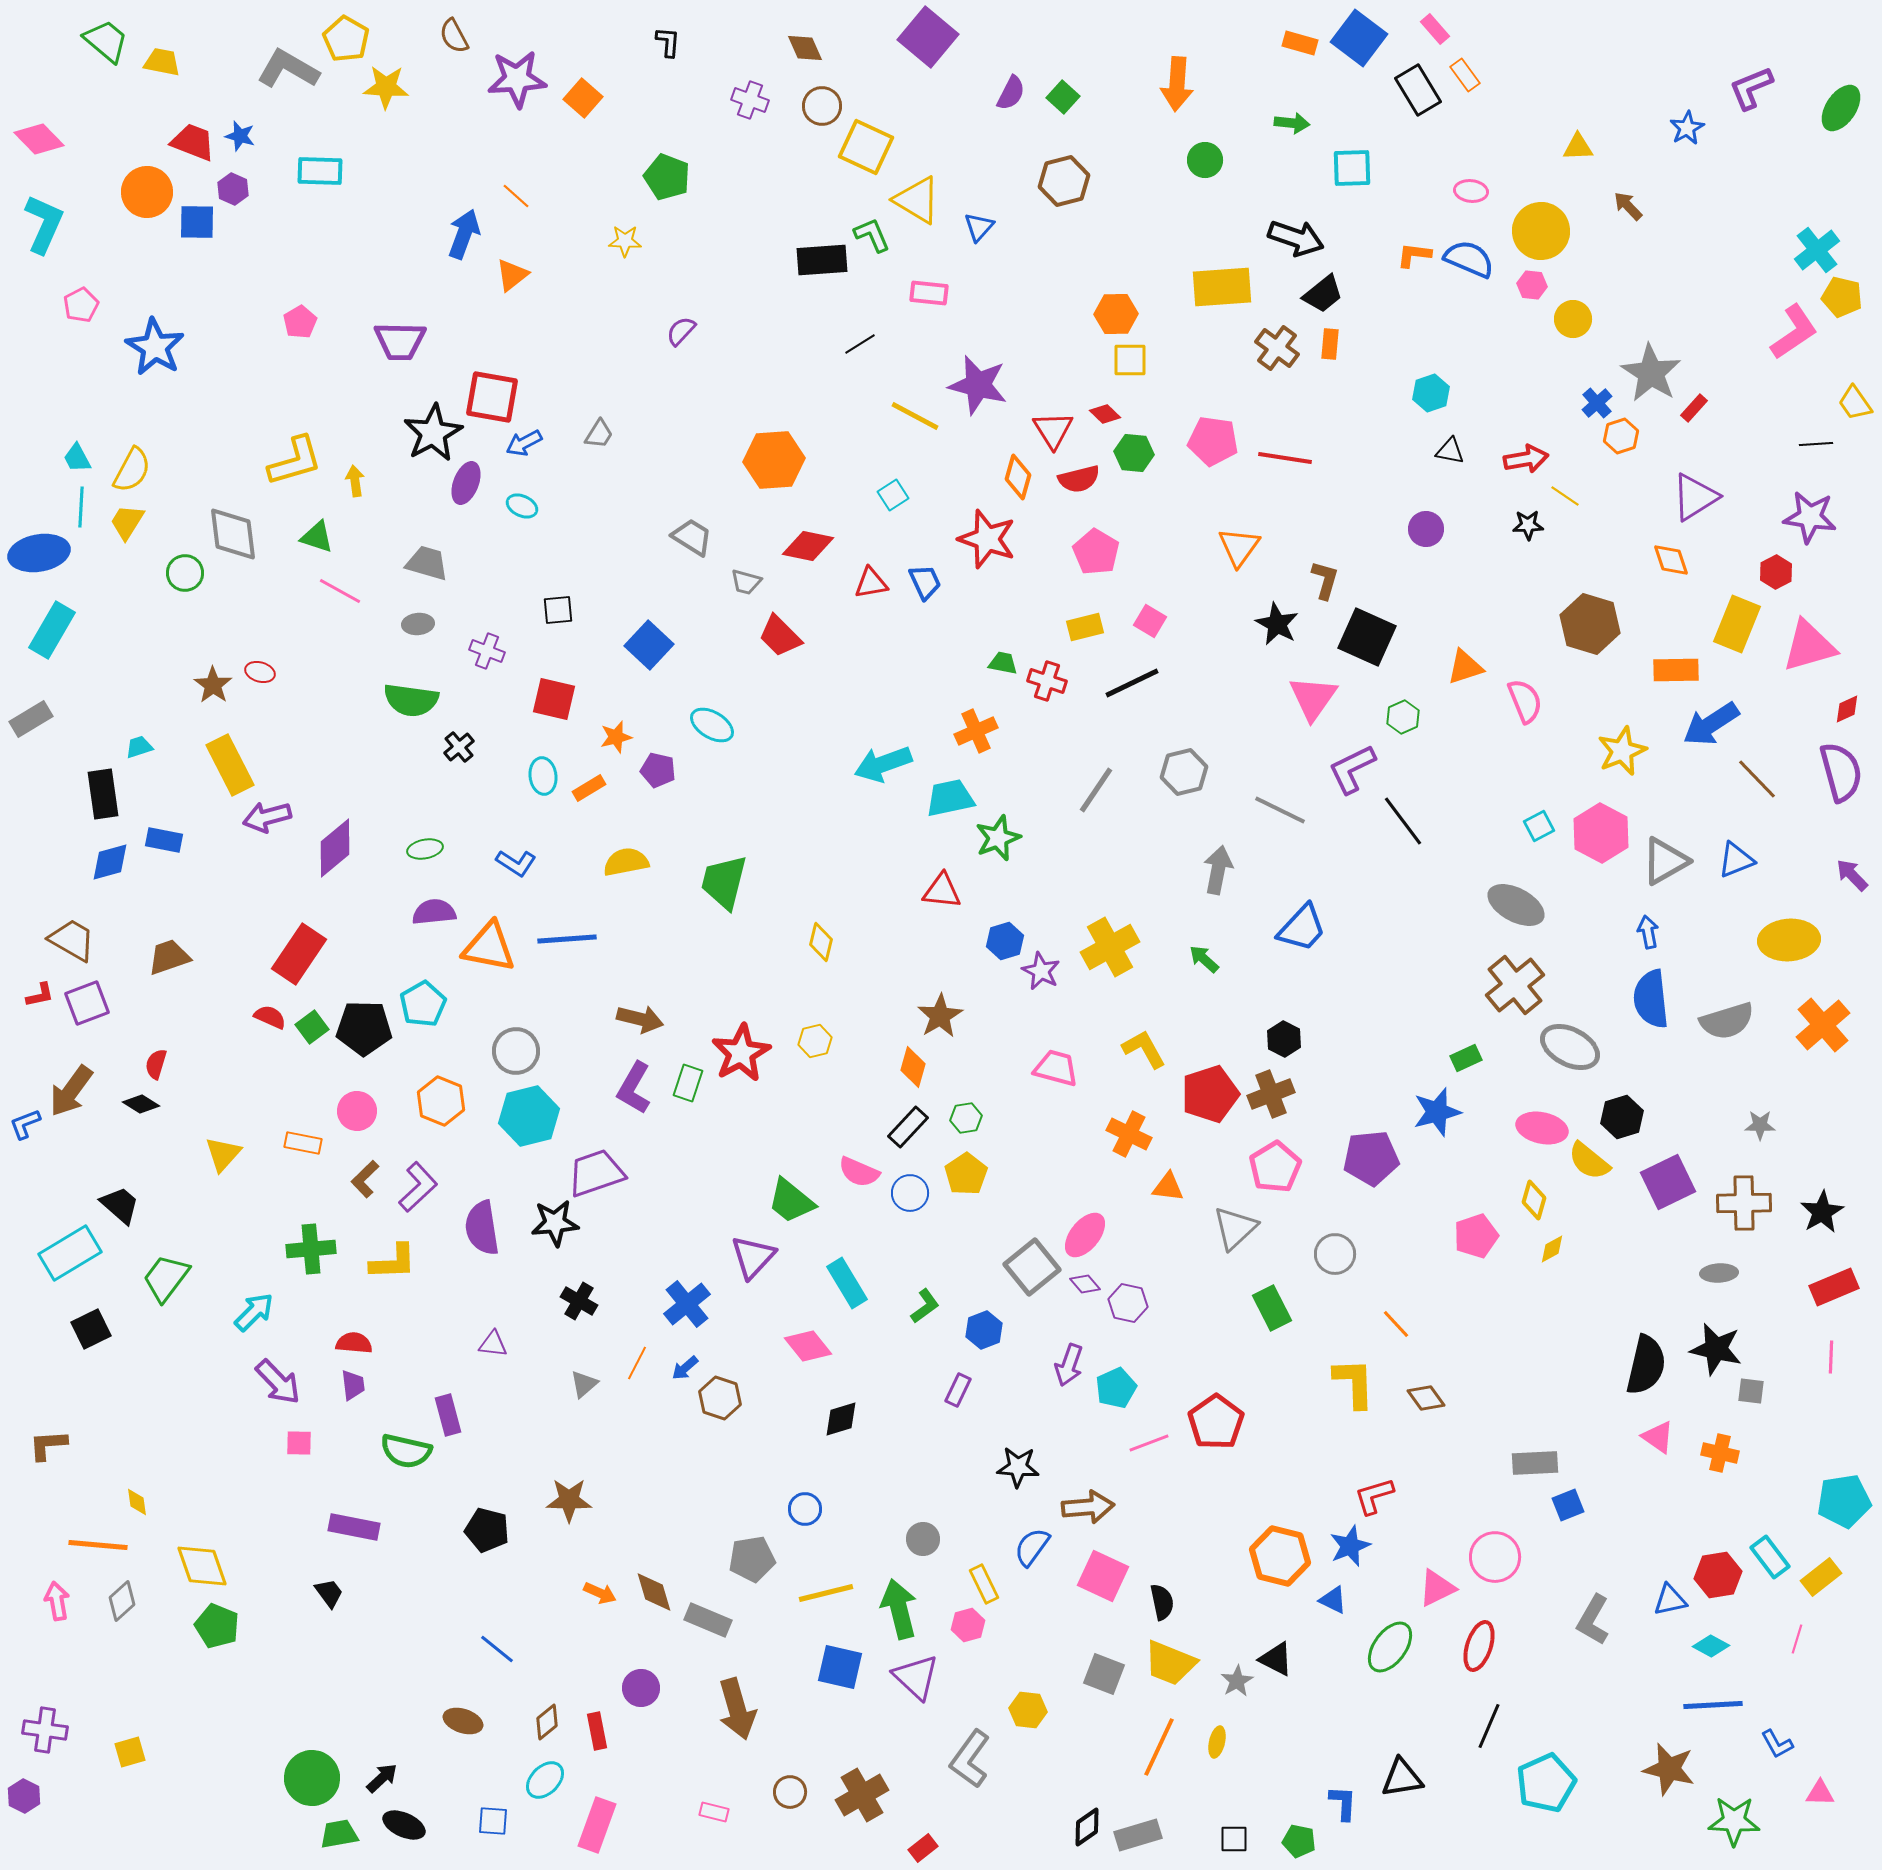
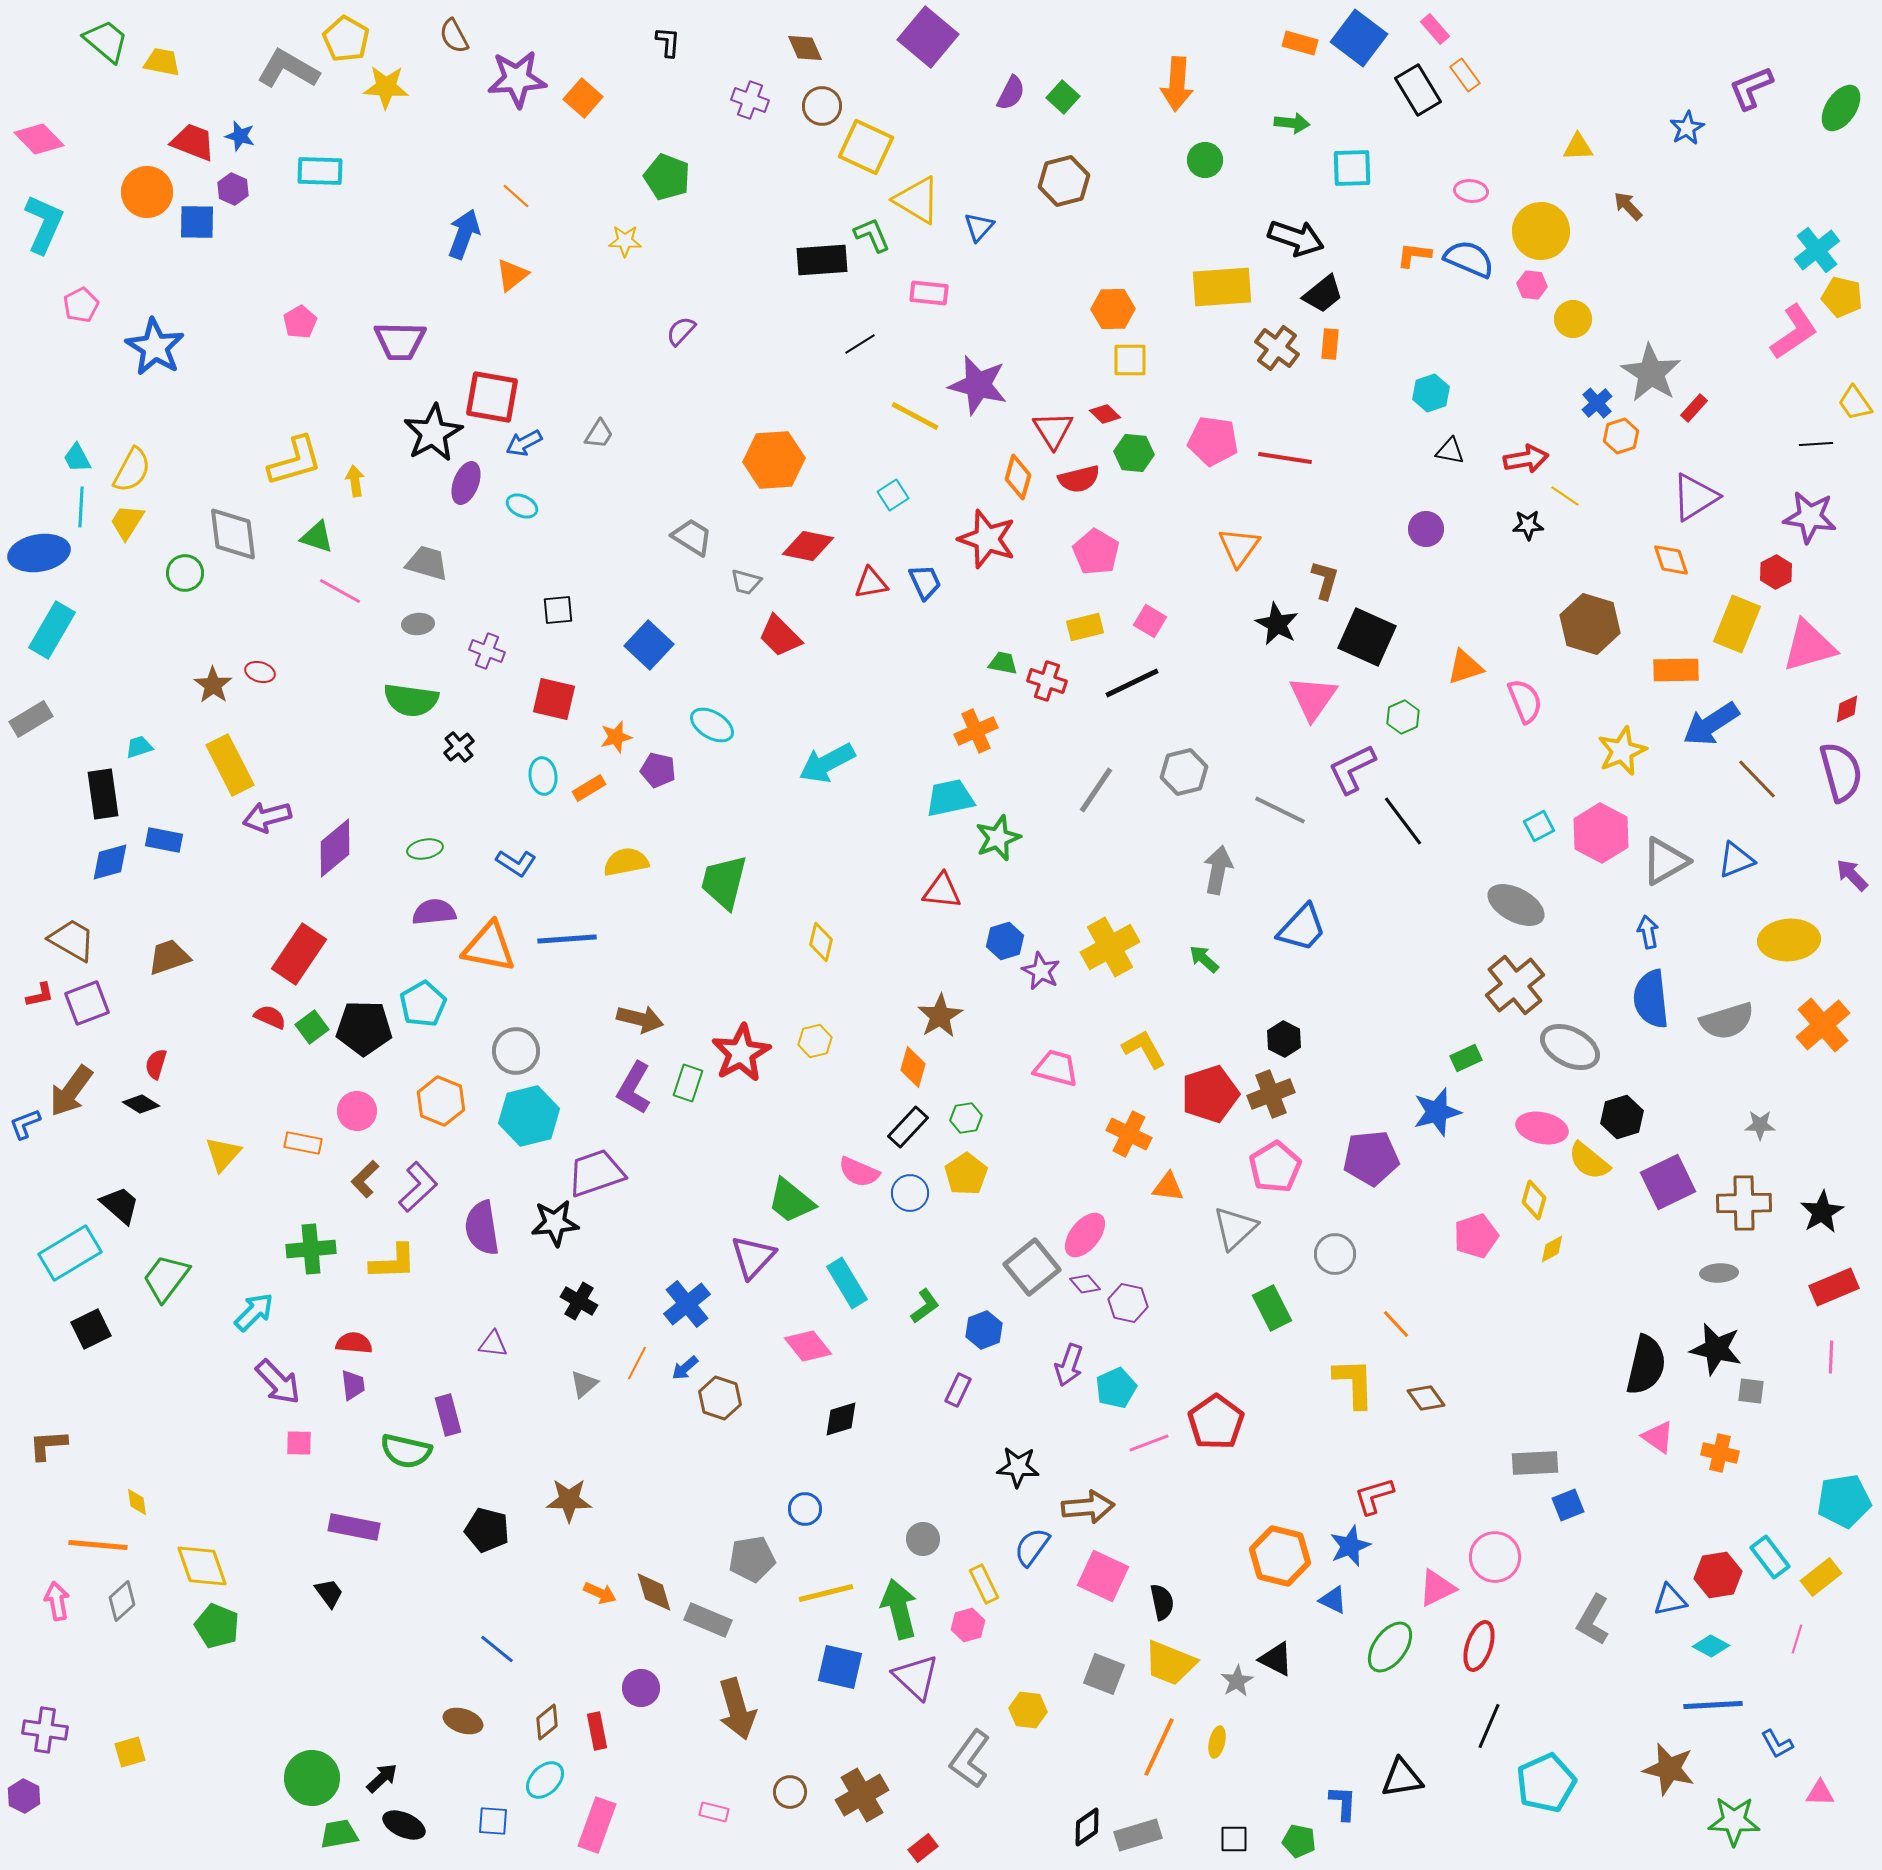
orange hexagon at (1116, 314): moved 3 px left, 5 px up
cyan arrow at (883, 764): moved 56 px left, 1 px up; rotated 8 degrees counterclockwise
